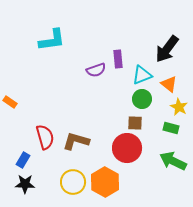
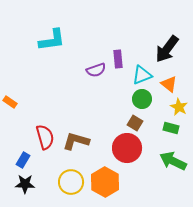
brown square: rotated 28 degrees clockwise
yellow circle: moved 2 px left
